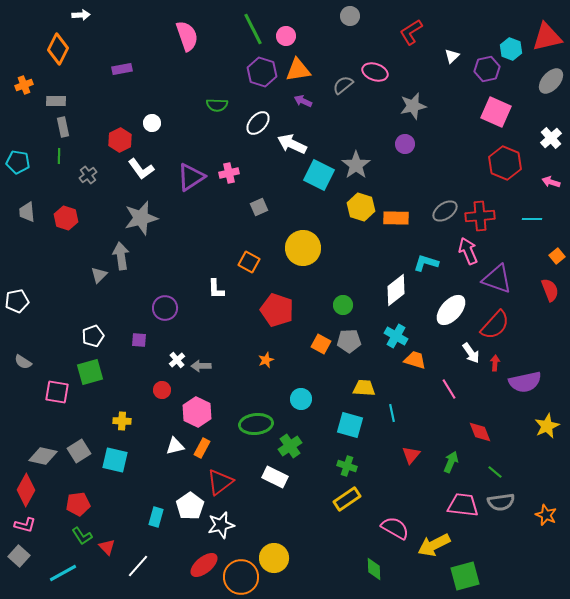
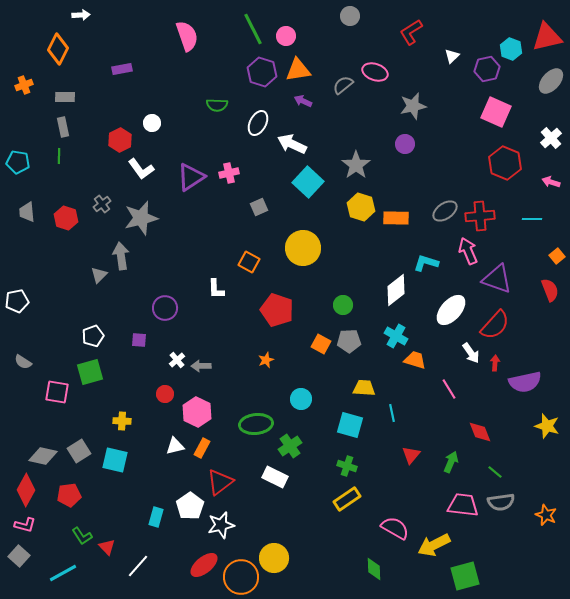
gray rectangle at (56, 101): moved 9 px right, 4 px up
white ellipse at (258, 123): rotated 15 degrees counterclockwise
gray cross at (88, 175): moved 14 px right, 29 px down
cyan square at (319, 175): moved 11 px left, 7 px down; rotated 16 degrees clockwise
red circle at (162, 390): moved 3 px right, 4 px down
yellow star at (547, 426): rotated 30 degrees counterclockwise
red pentagon at (78, 504): moved 9 px left, 9 px up
